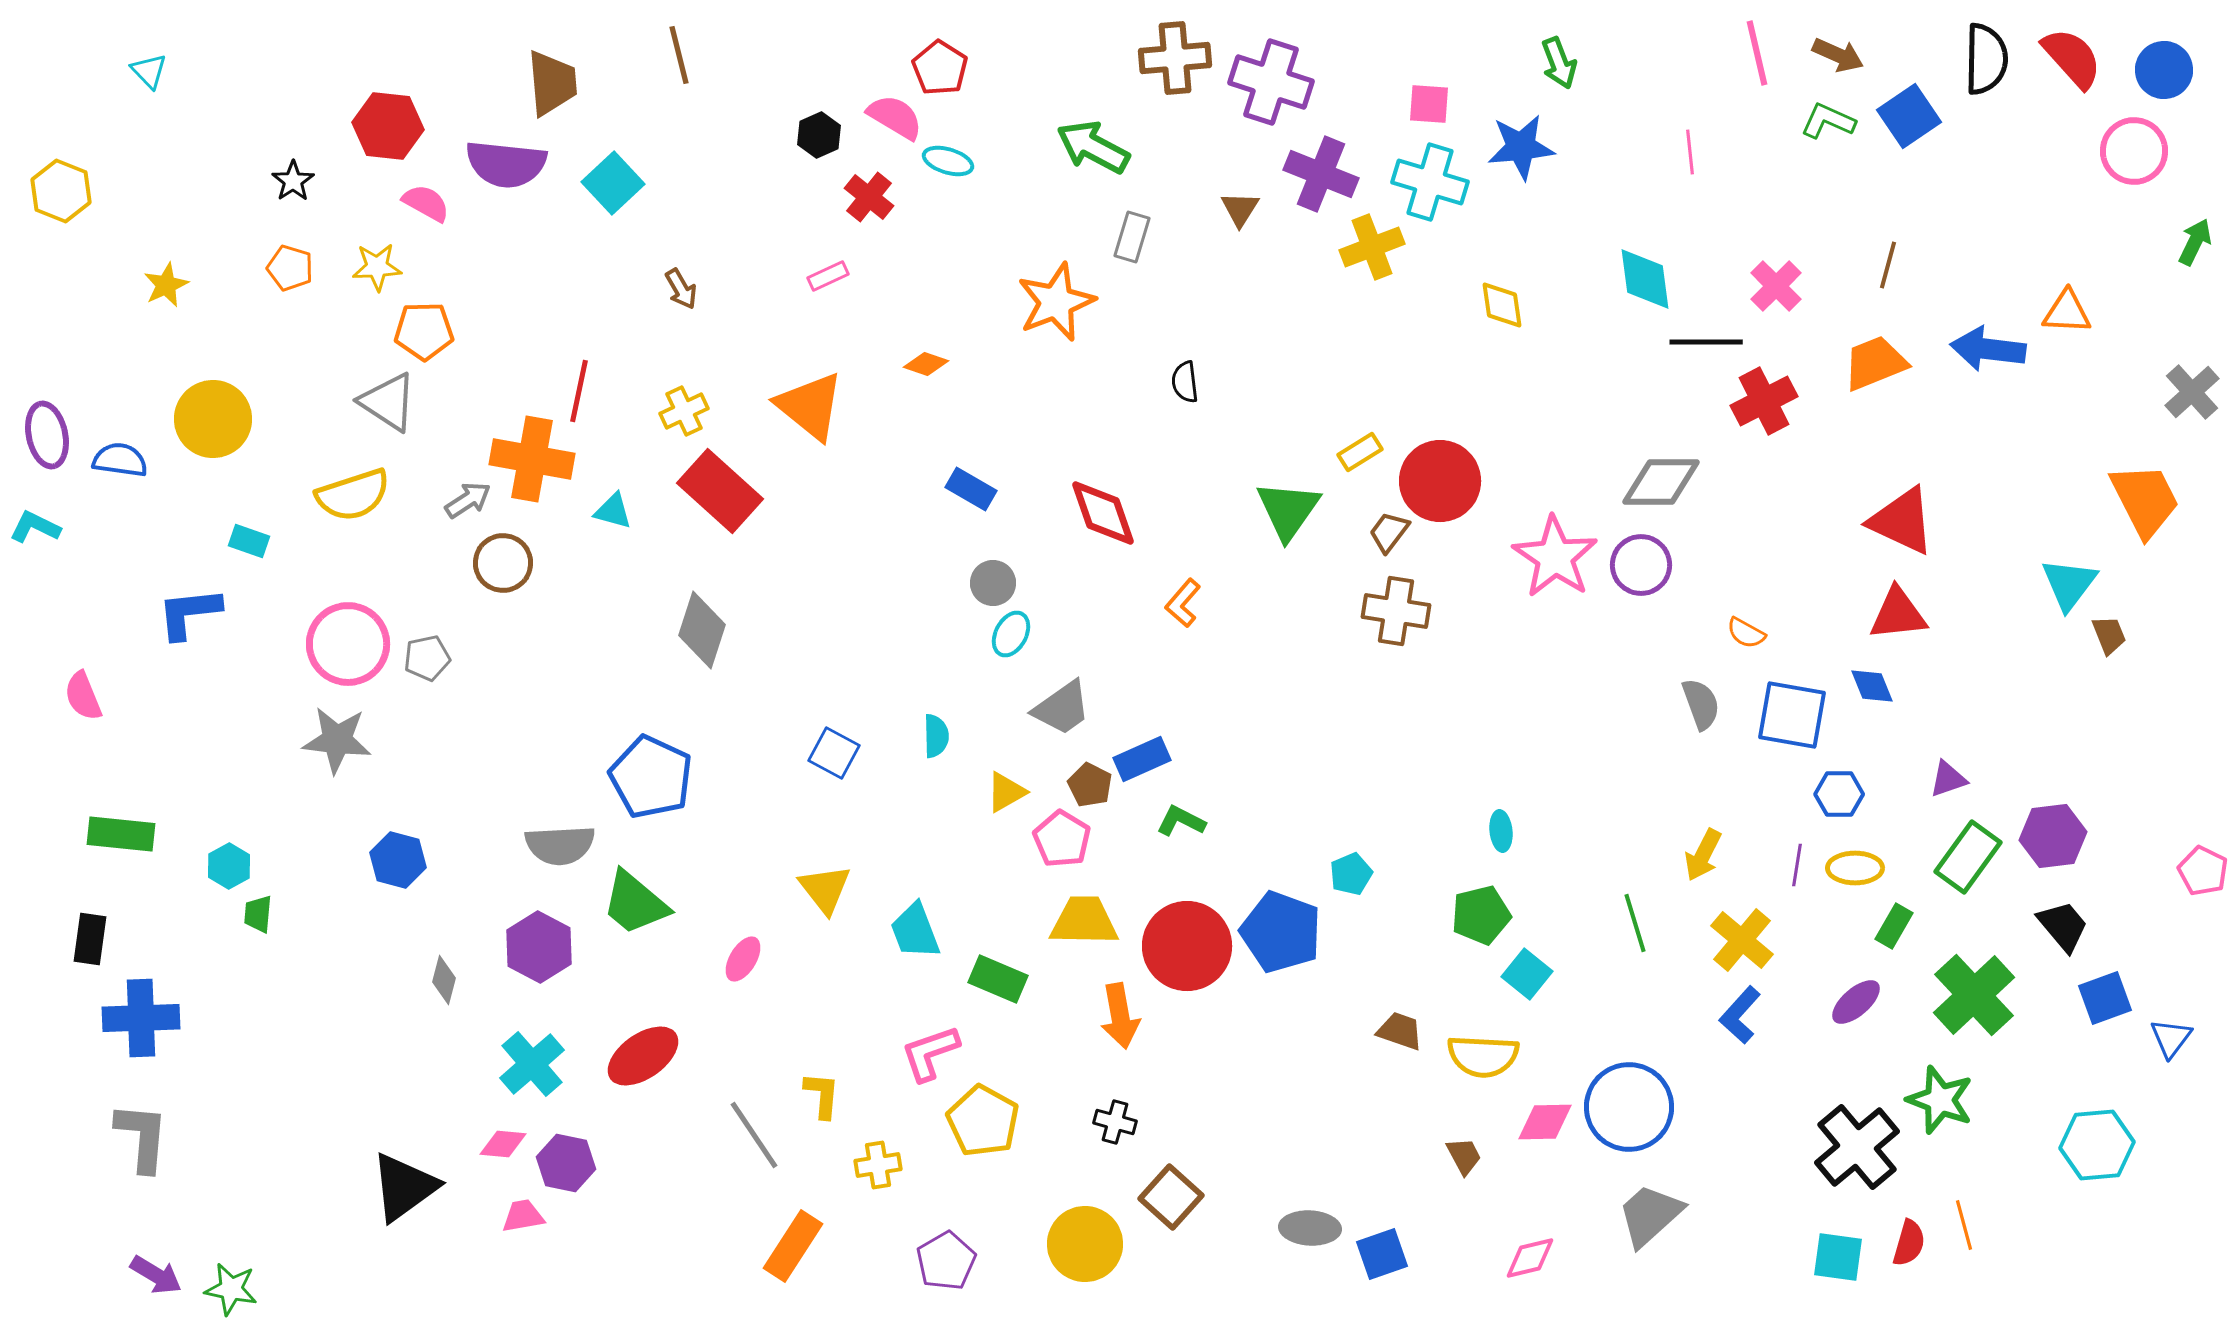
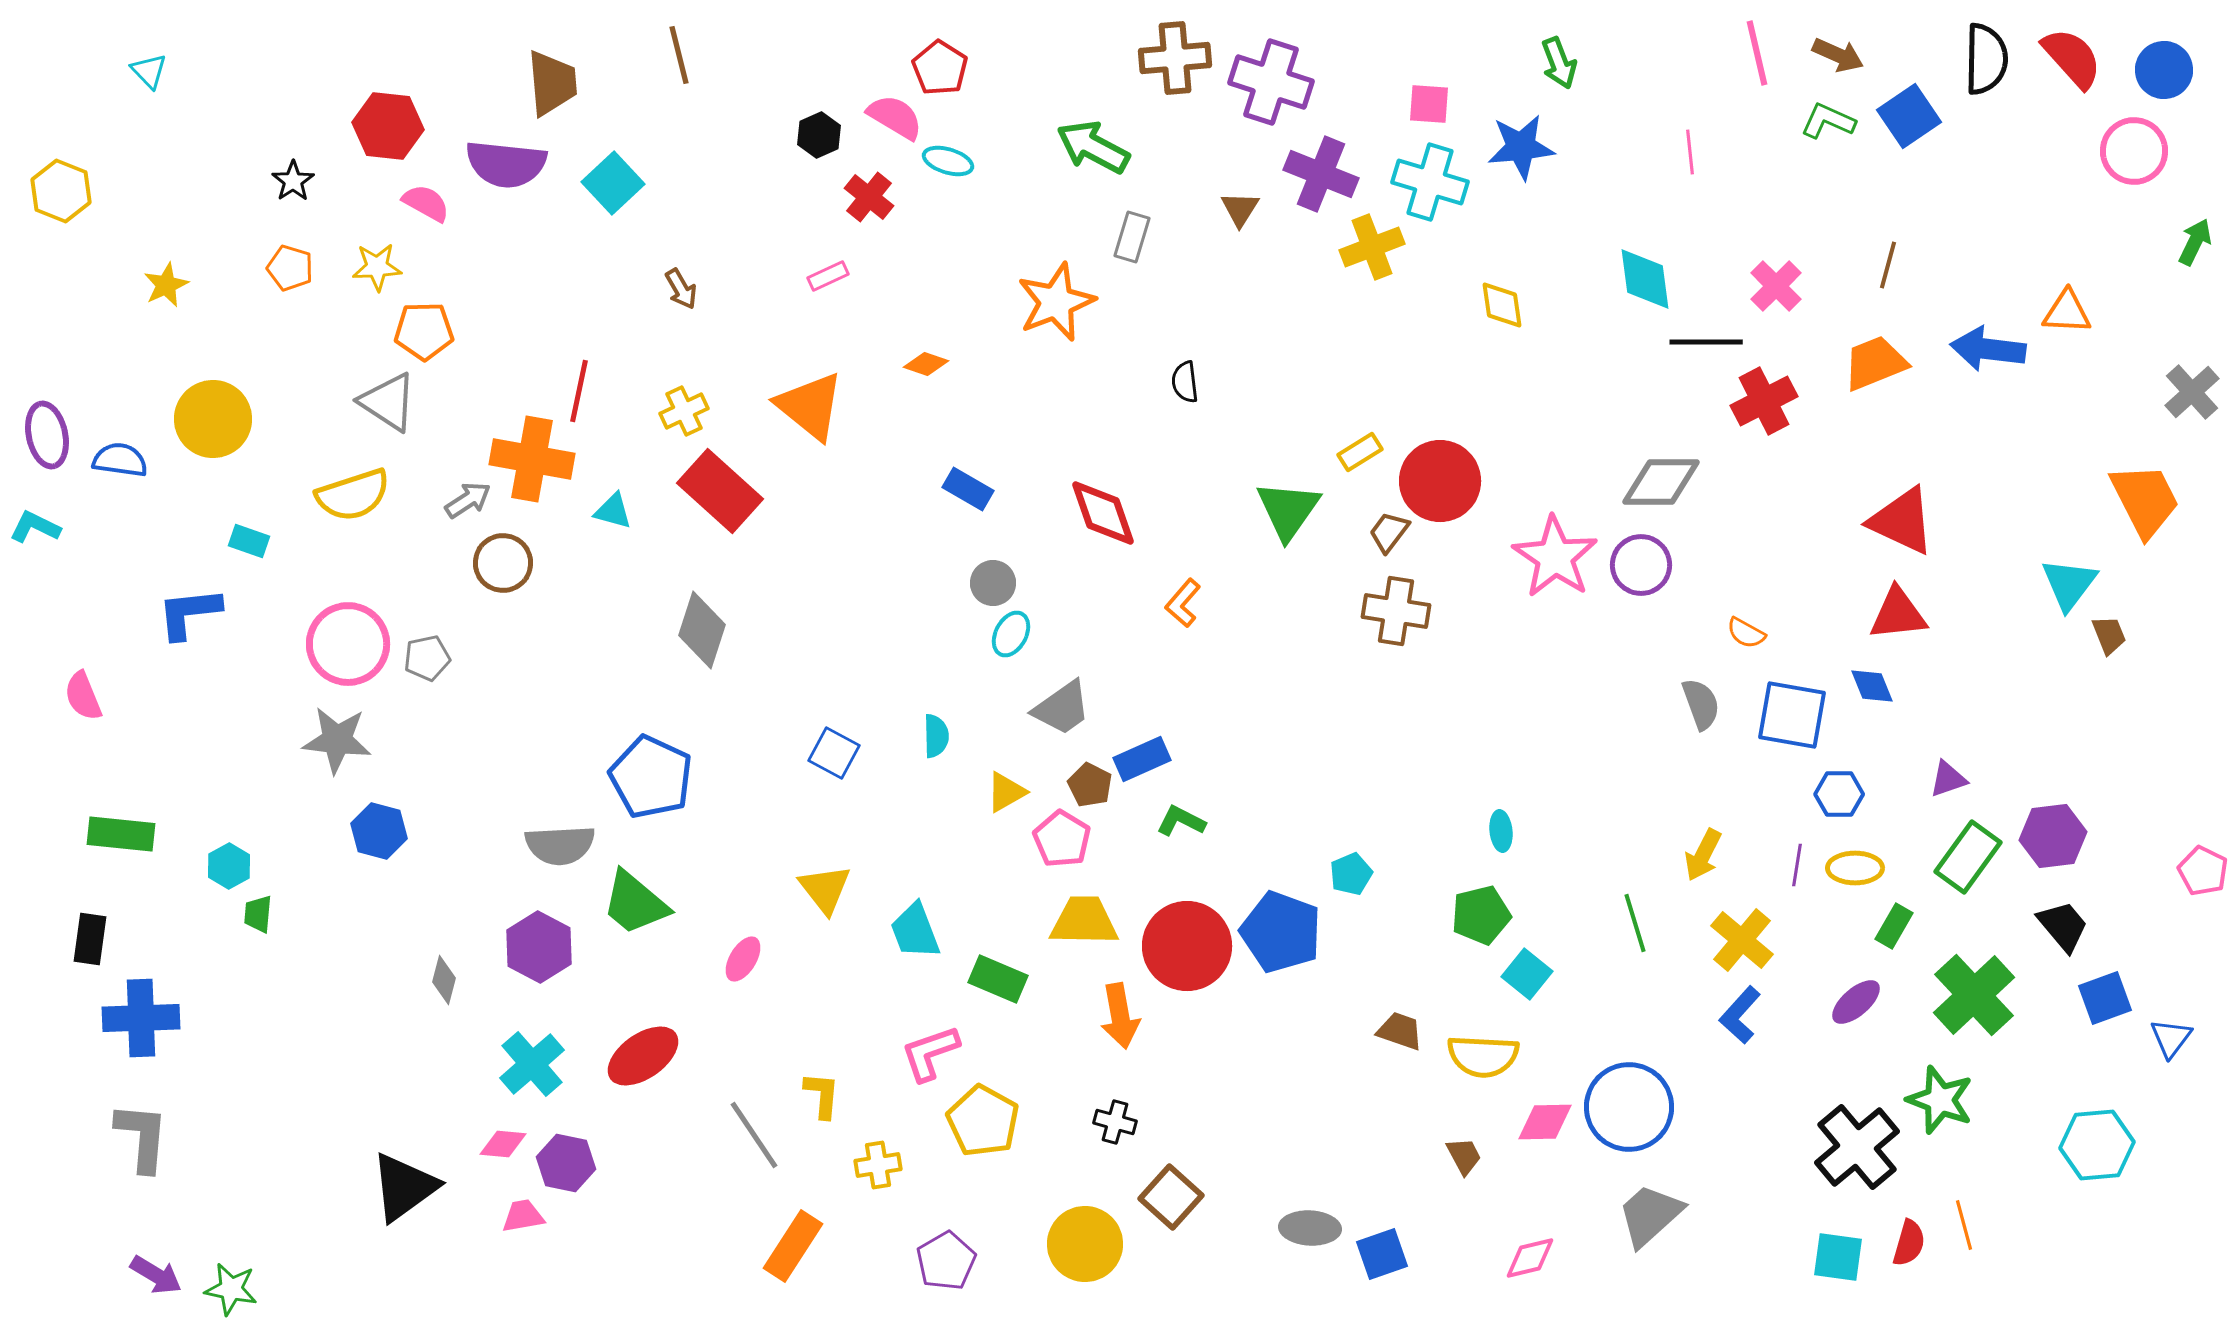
blue rectangle at (971, 489): moved 3 px left
blue hexagon at (398, 860): moved 19 px left, 29 px up
